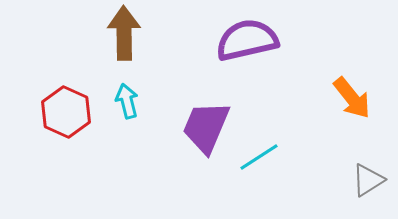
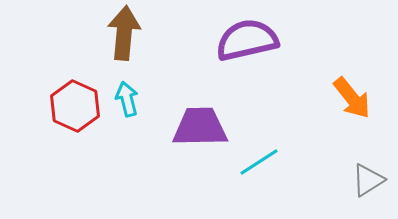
brown arrow: rotated 6 degrees clockwise
cyan arrow: moved 2 px up
red hexagon: moved 9 px right, 6 px up
purple trapezoid: moved 6 px left; rotated 66 degrees clockwise
cyan line: moved 5 px down
